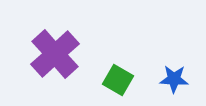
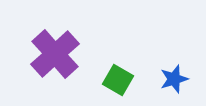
blue star: rotated 20 degrees counterclockwise
